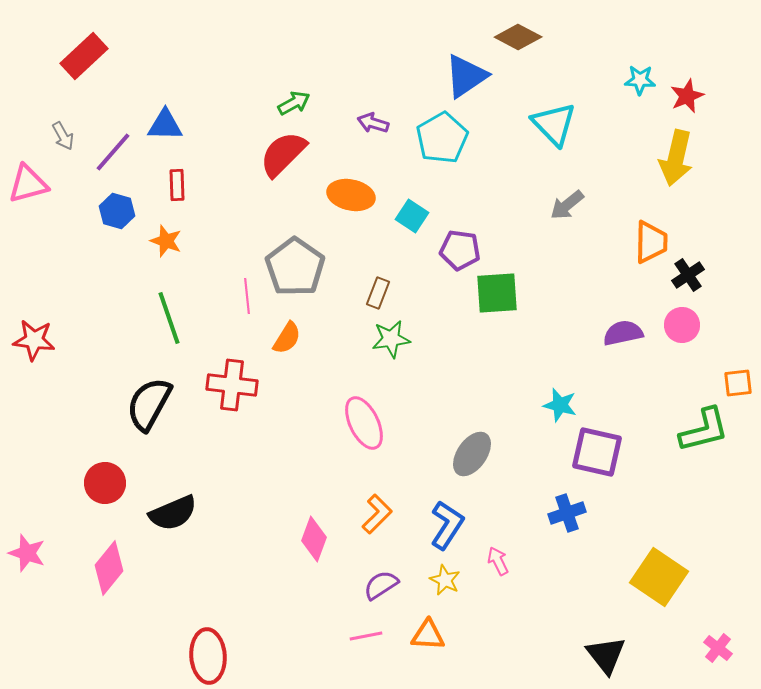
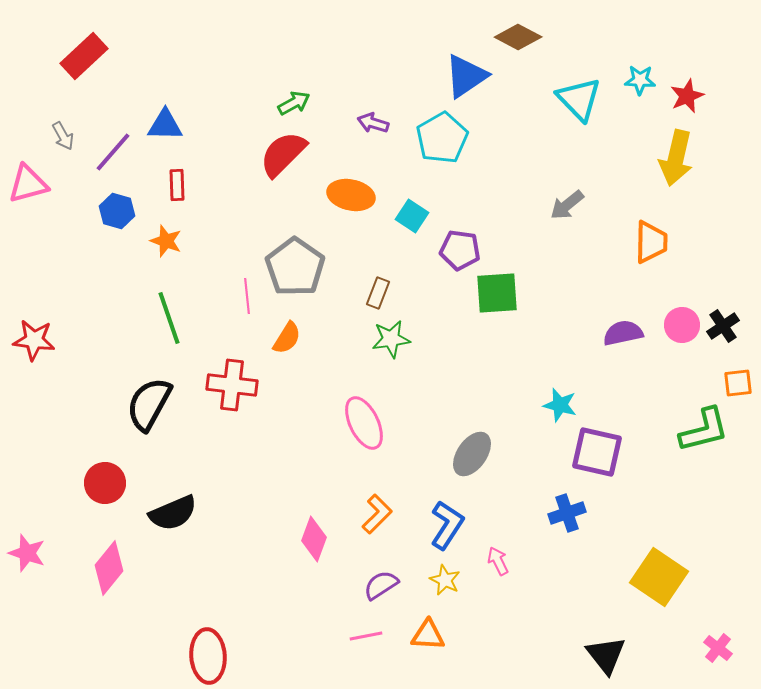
cyan triangle at (554, 124): moved 25 px right, 25 px up
black cross at (688, 275): moved 35 px right, 51 px down
